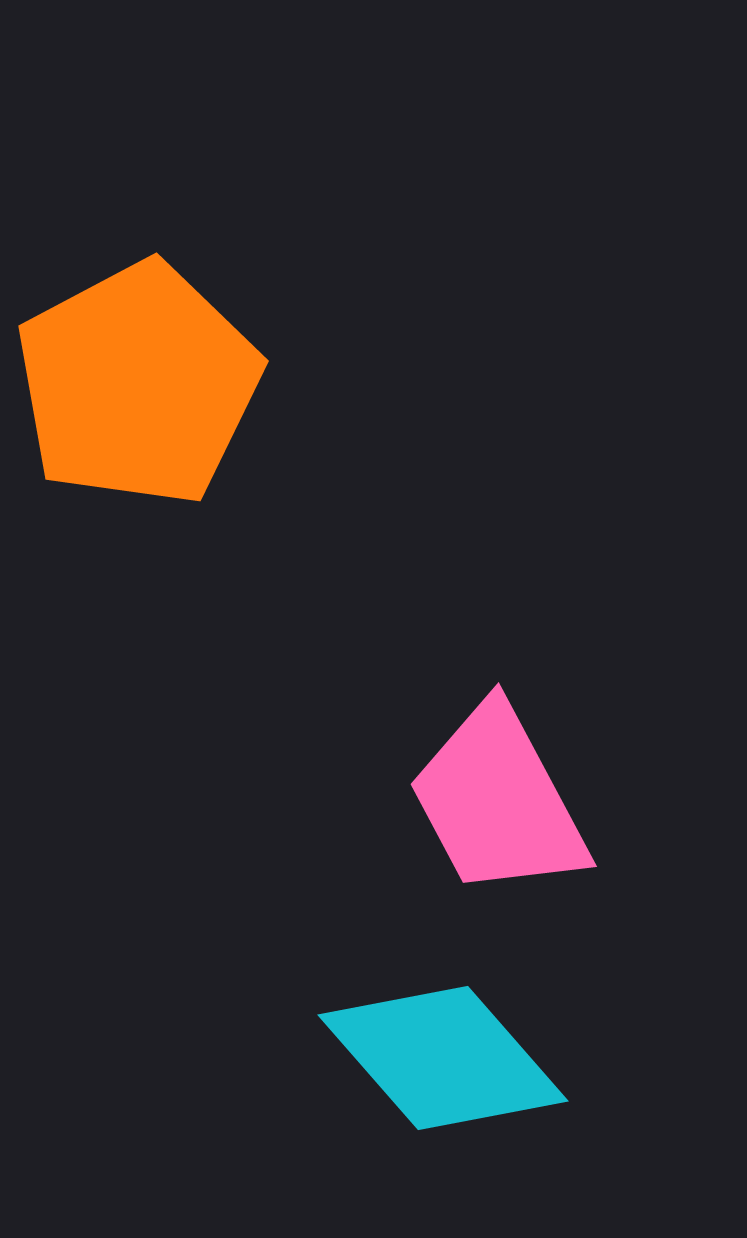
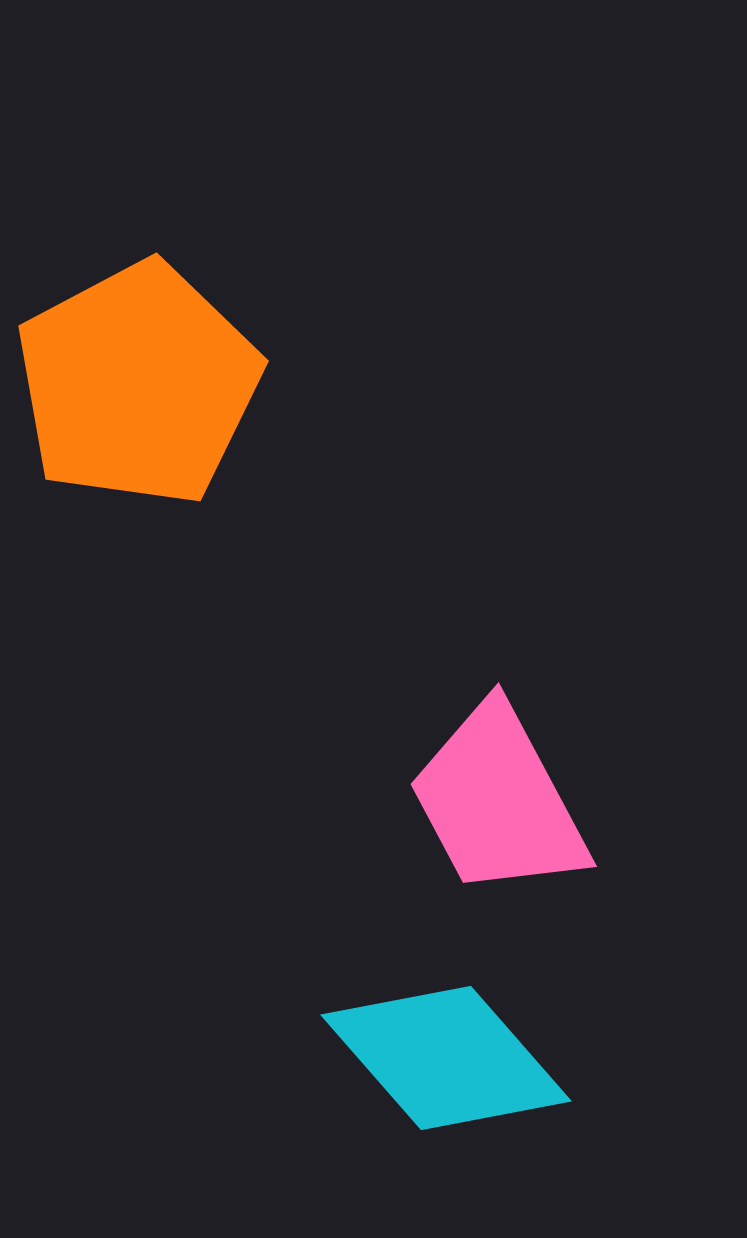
cyan diamond: moved 3 px right
